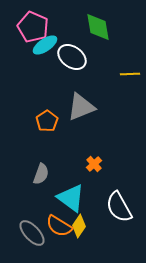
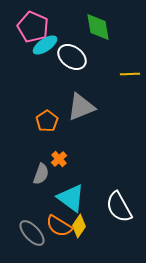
orange cross: moved 35 px left, 5 px up
